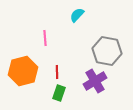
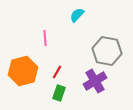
red line: rotated 32 degrees clockwise
